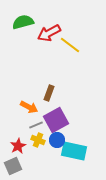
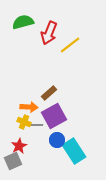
red arrow: rotated 40 degrees counterclockwise
yellow line: rotated 75 degrees counterclockwise
brown rectangle: rotated 28 degrees clockwise
orange arrow: rotated 24 degrees counterclockwise
purple square: moved 2 px left, 4 px up
gray line: rotated 24 degrees clockwise
yellow cross: moved 14 px left, 18 px up
red star: moved 1 px right
cyan rectangle: rotated 45 degrees clockwise
gray square: moved 5 px up
